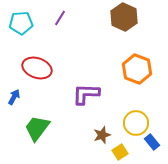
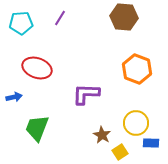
brown hexagon: rotated 20 degrees counterclockwise
blue arrow: rotated 49 degrees clockwise
green trapezoid: rotated 16 degrees counterclockwise
brown star: rotated 24 degrees counterclockwise
blue rectangle: moved 1 px left, 1 px down; rotated 49 degrees counterclockwise
